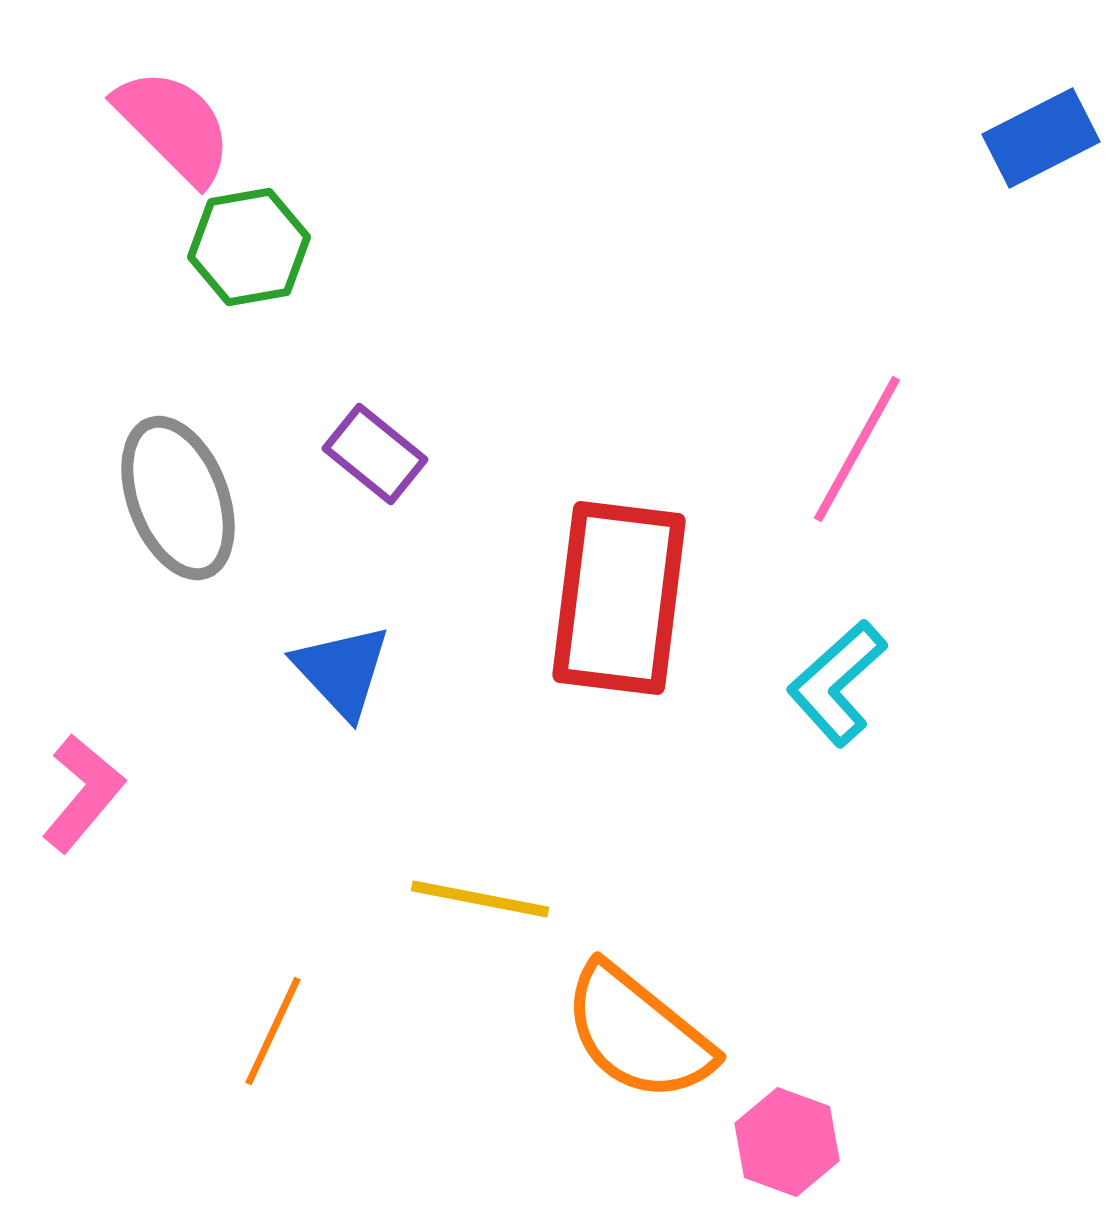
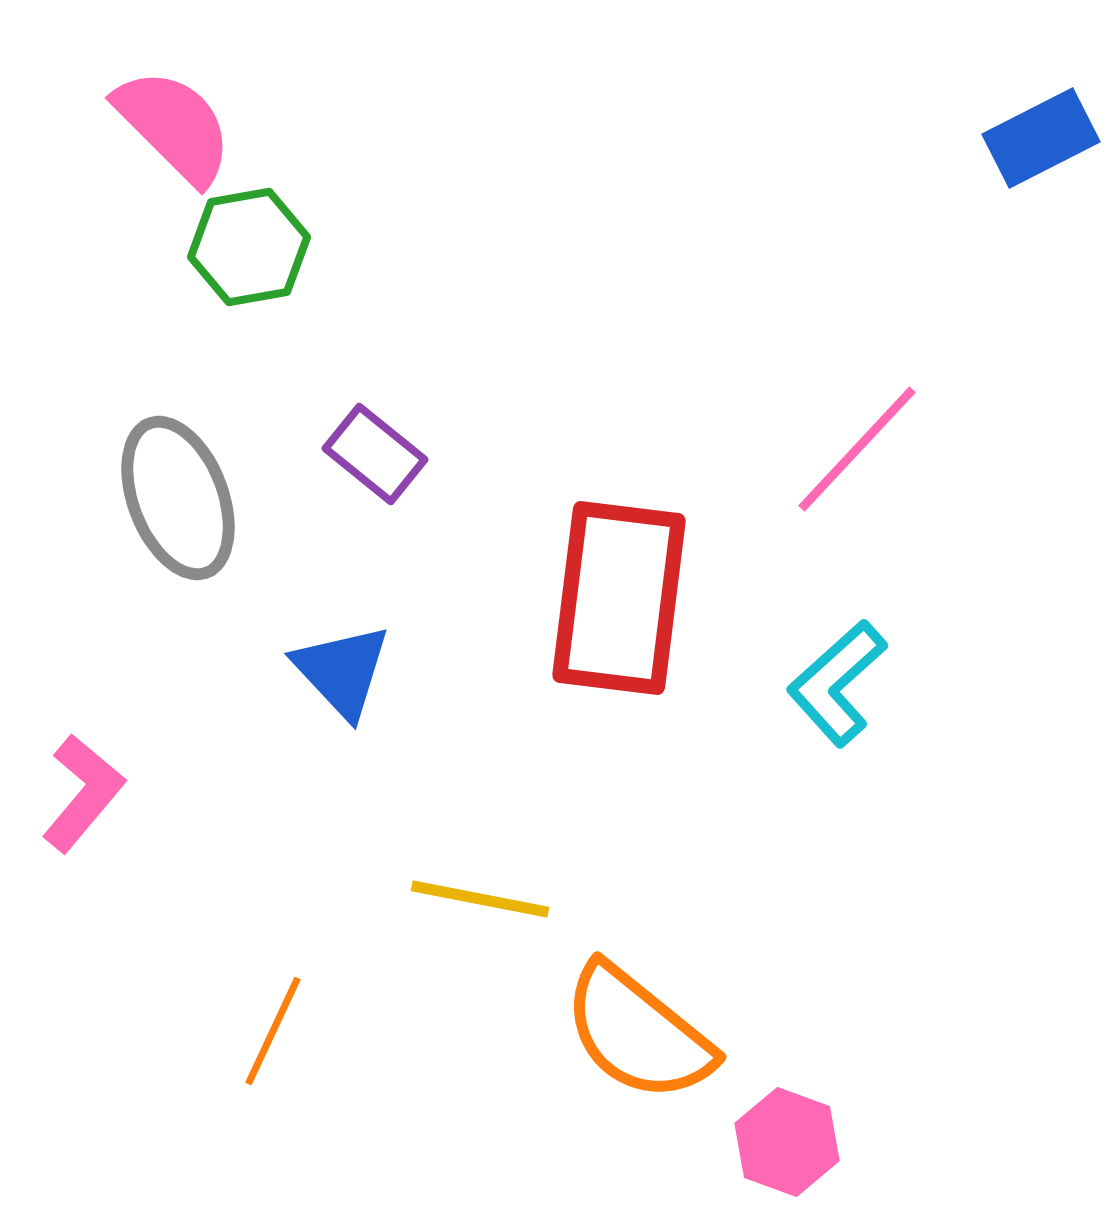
pink line: rotated 14 degrees clockwise
